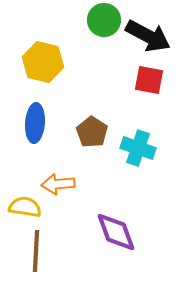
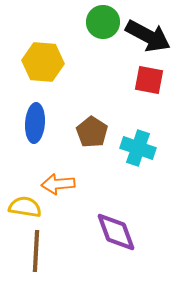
green circle: moved 1 px left, 2 px down
yellow hexagon: rotated 9 degrees counterclockwise
